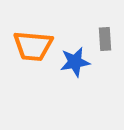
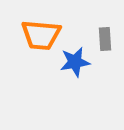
orange trapezoid: moved 8 px right, 11 px up
